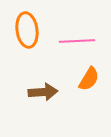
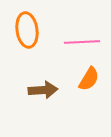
pink line: moved 5 px right, 1 px down
brown arrow: moved 2 px up
